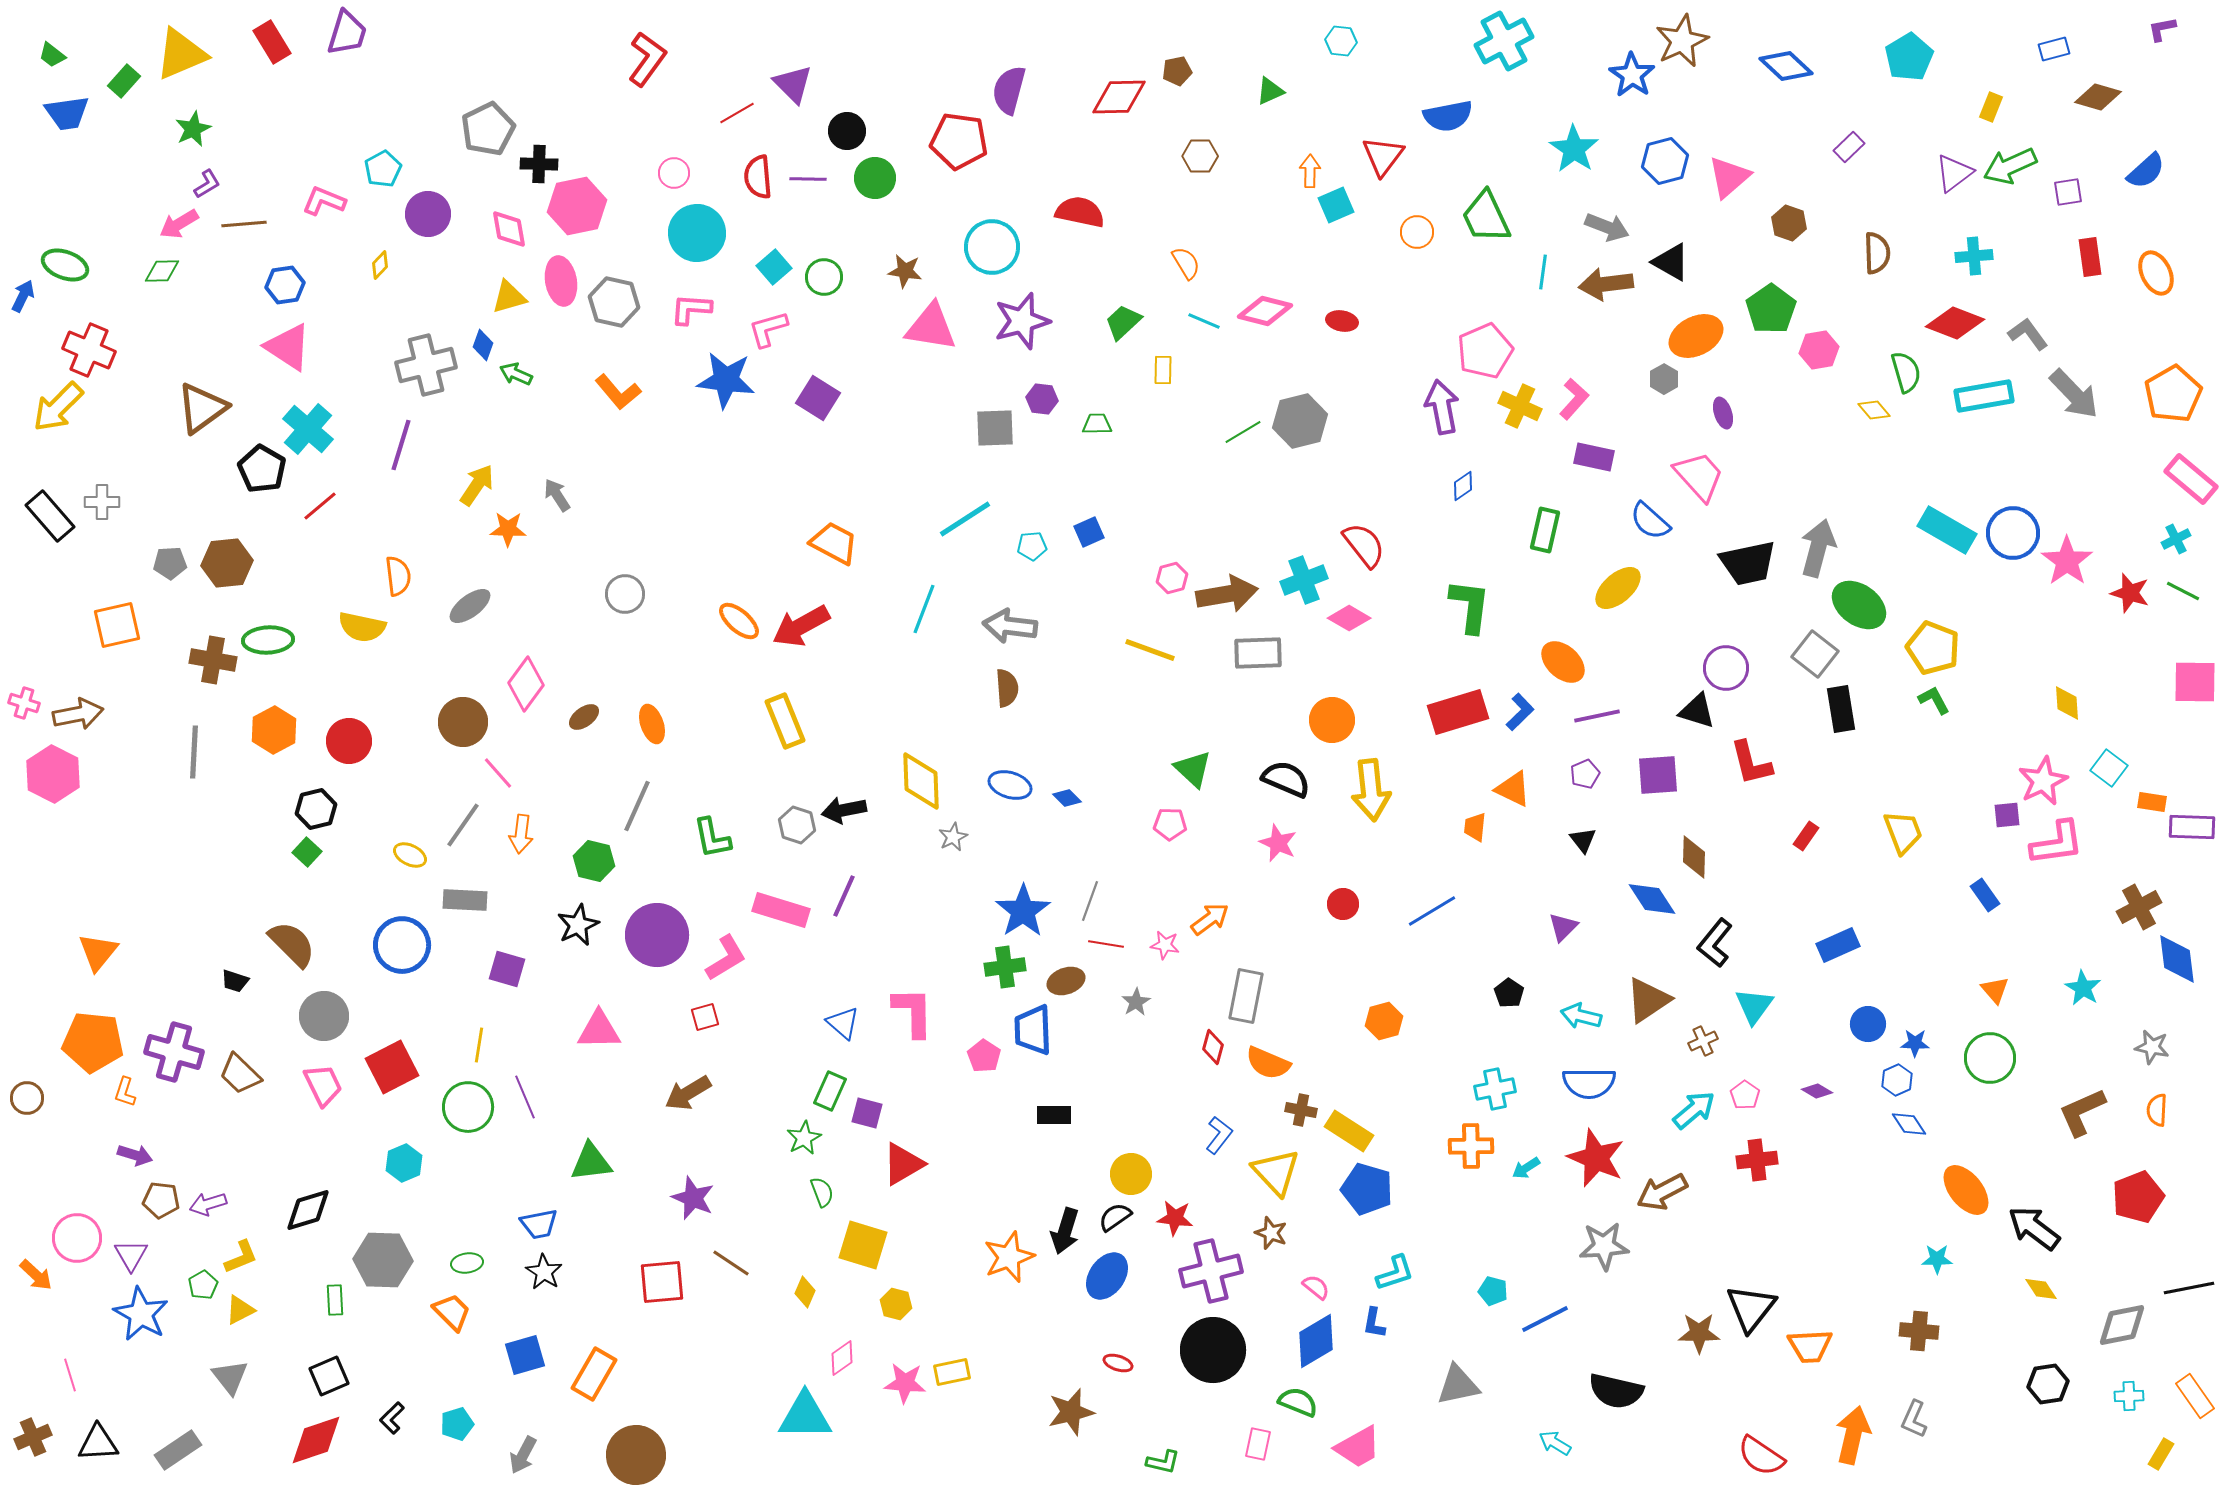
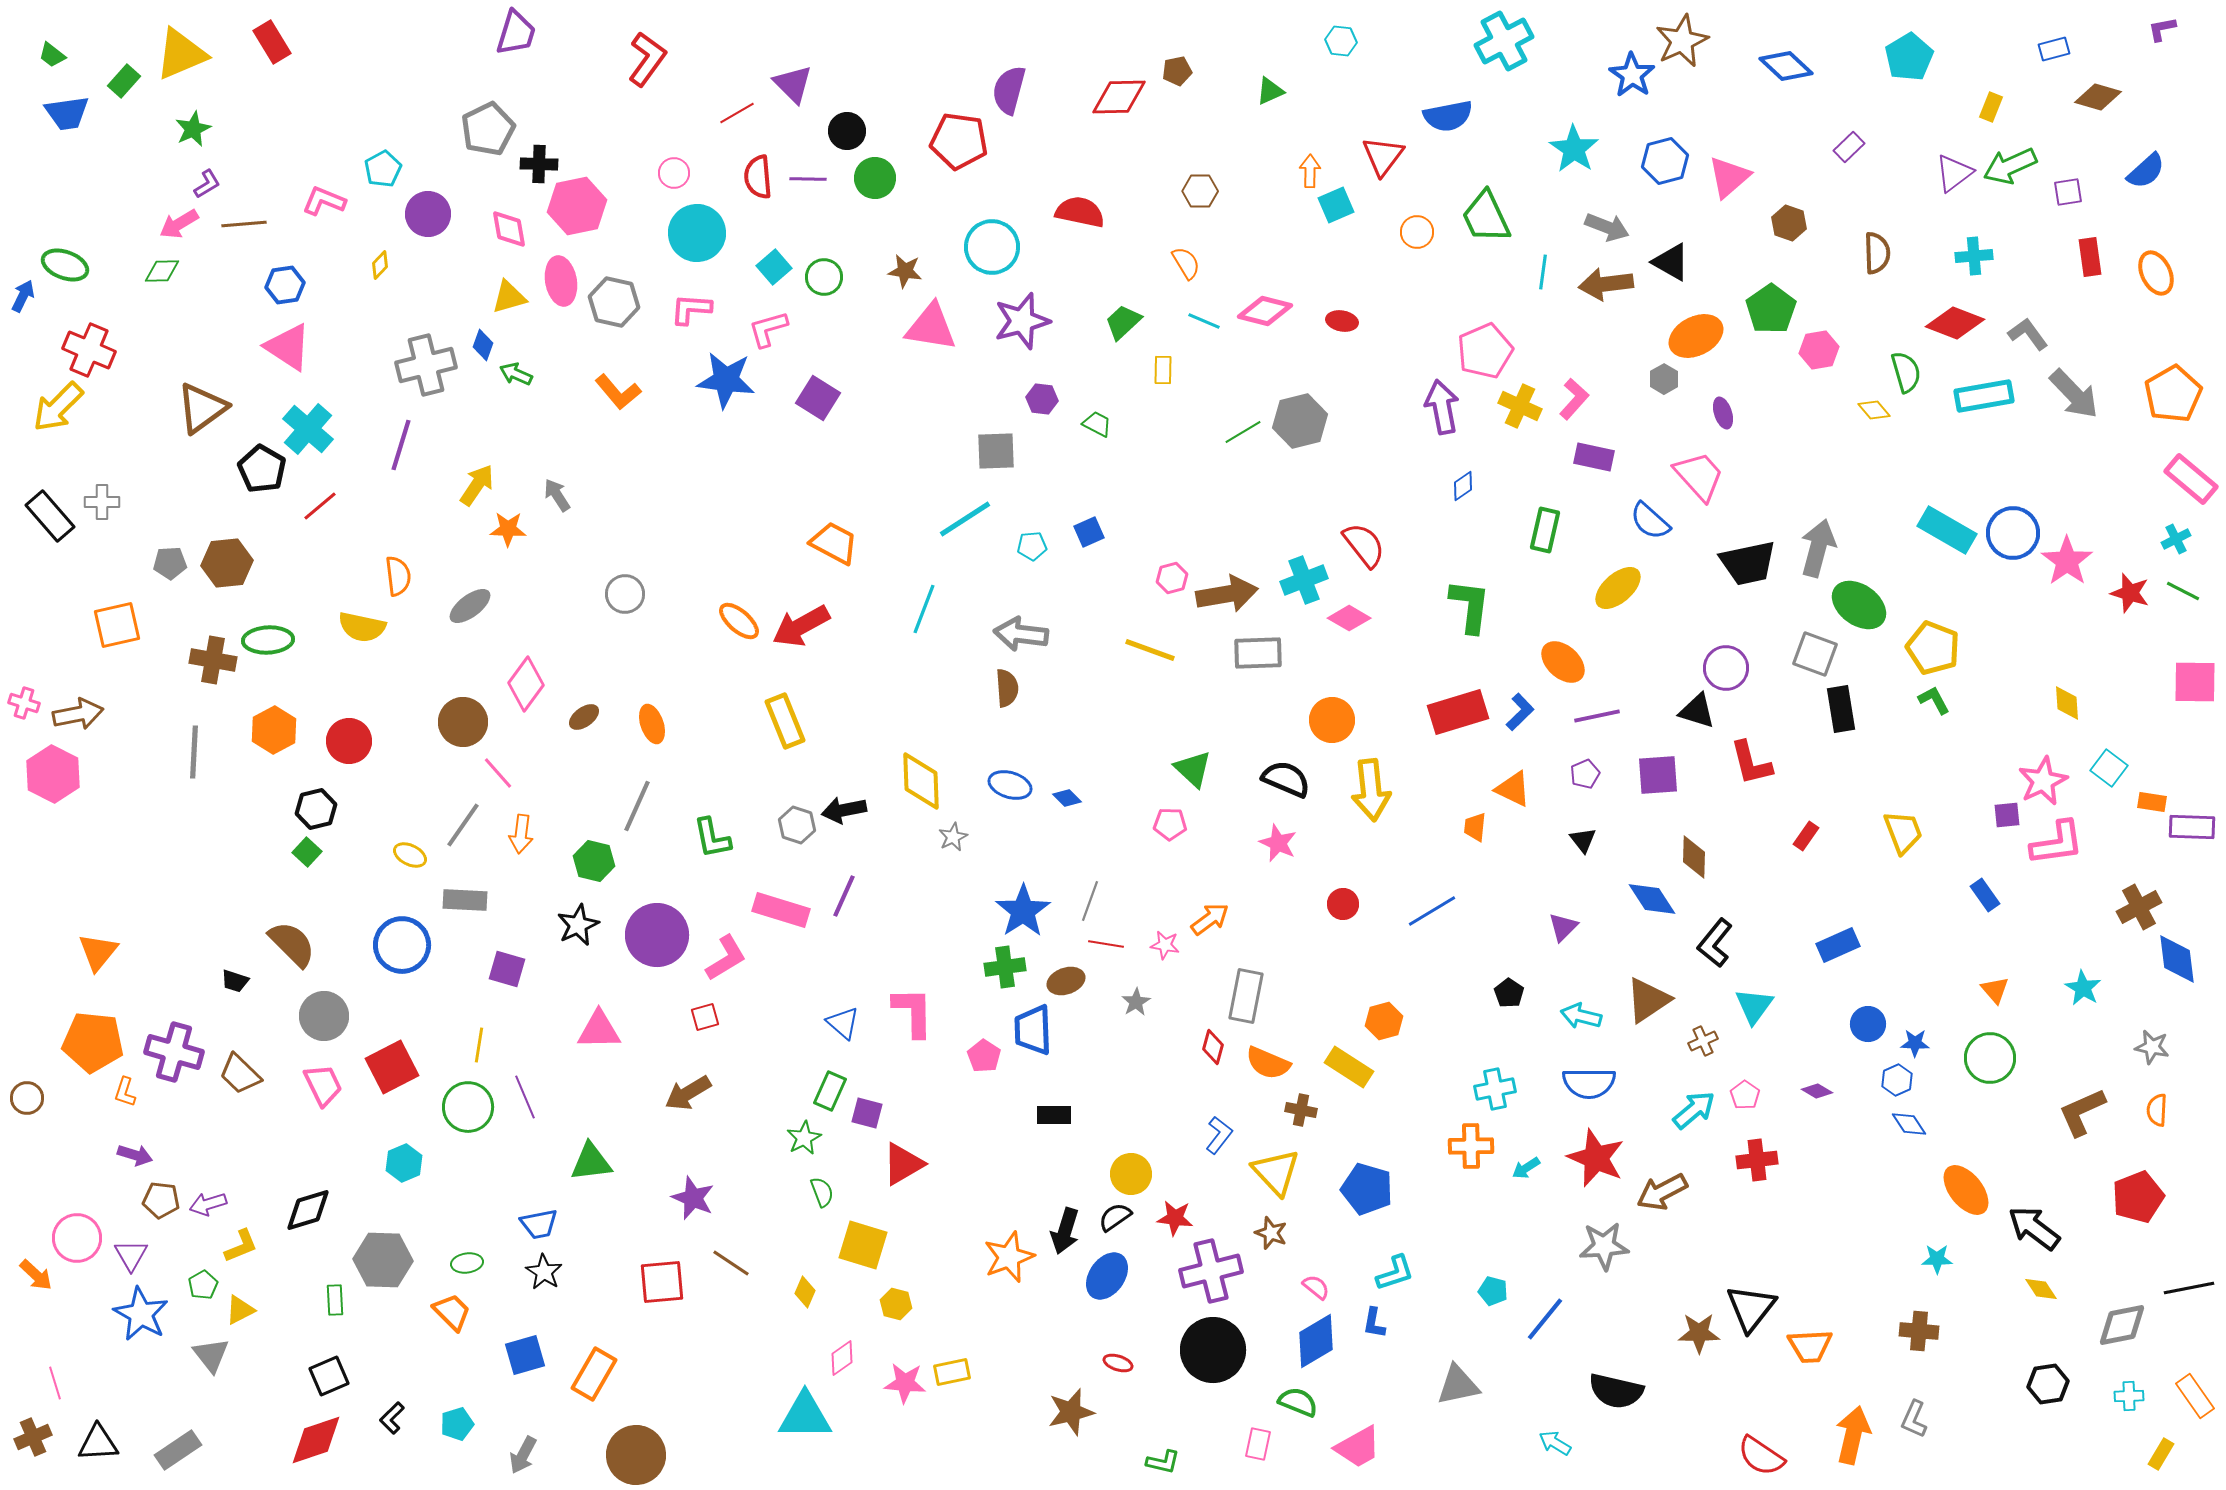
purple trapezoid at (347, 33): moved 169 px right
brown hexagon at (1200, 156): moved 35 px down
green trapezoid at (1097, 424): rotated 28 degrees clockwise
gray square at (995, 428): moved 1 px right, 23 px down
gray arrow at (1010, 626): moved 11 px right, 8 px down
gray square at (1815, 654): rotated 18 degrees counterclockwise
yellow rectangle at (1349, 1131): moved 64 px up
yellow L-shape at (241, 1257): moved 11 px up
blue line at (1545, 1319): rotated 24 degrees counterclockwise
pink line at (70, 1375): moved 15 px left, 8 px down
gray triangle at (230, 1377): moved 19 px left, 22 px up
